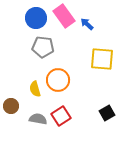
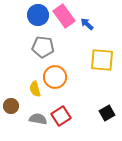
blue circle: moved 2 px right, 3 px up
yellow square: moved 1 px down
orange circle: moved 3 px left, 3 px up
